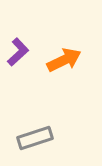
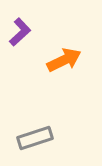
purple L-shape: moved 2 px right, 20 px up
